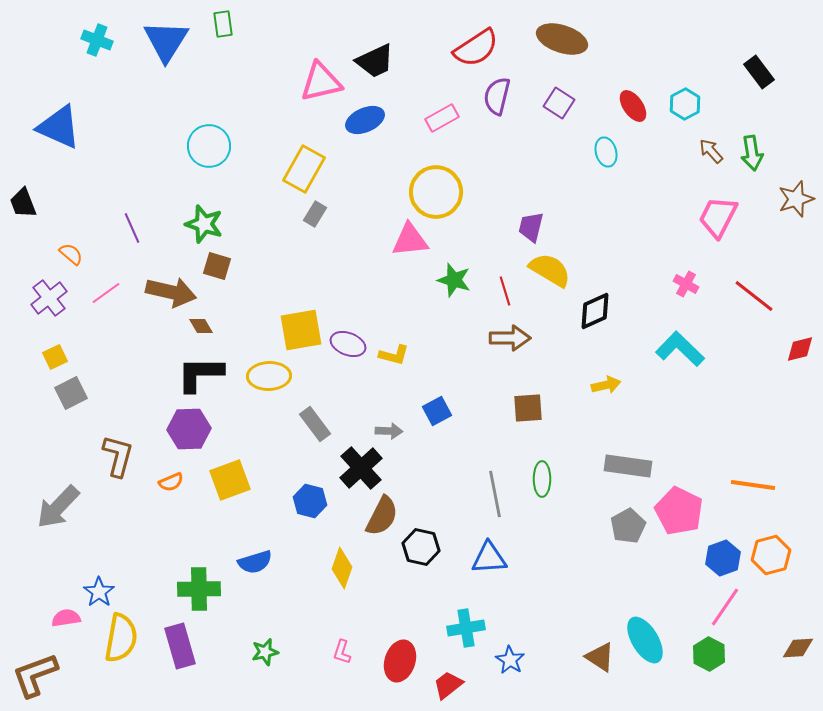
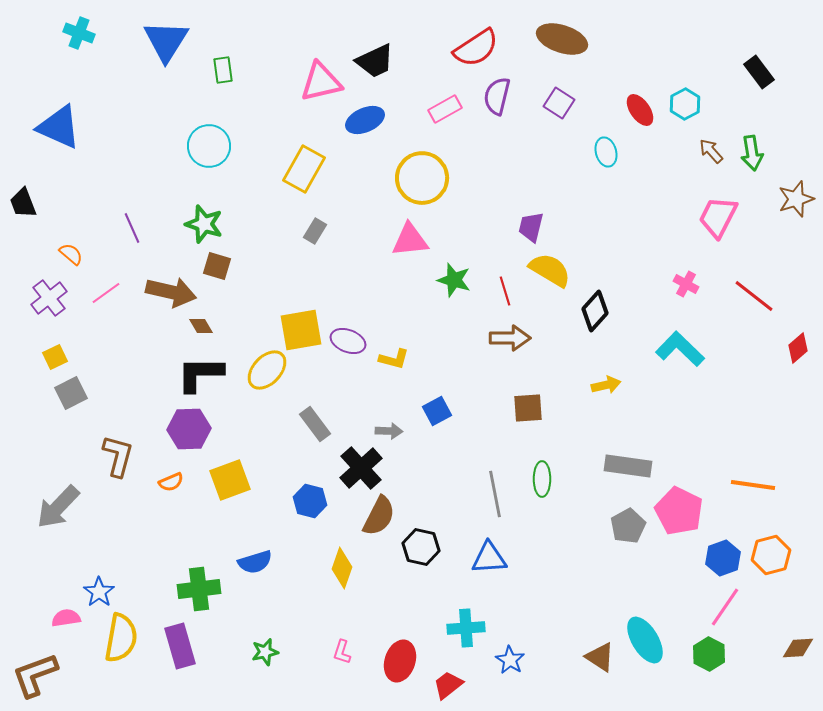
green rectangle at (223, 24): moved 46 px down
cyan cross at (97, 40): moved 18 px left, 7 px up
red ellipse at (633, 106): moved 7 px right, 4 px down
pink rectangle at (442, 118): moved 3 px right, 9 px up
yellow circle at (436, 192): moved 14 px left, 14 px up
gray rectangle at (315, 214): moved 17 px down
black diamond at (595, 311): rotated 24 degrees counterclockwise
purple ellipse at (348, 344): moved 3 px up
red diamond at (800, 349): moved 2 px left, 1 px up; rotated 28 degrees counterclockwise
yellow L-shape at (394, 355): moved 4 px down
yellow ellipse at (269, 376): moved 2 px left, 6 px up; rotated 45 degrees counterclockwise
brown semicircle at (382, 516): moved 3 px left
green cross at (199, 589): rotated 6 degrees counterclockwise
cyan cross at (466, 628): rotated 6 degrees clockwise
